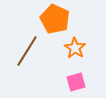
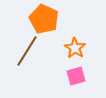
orange pentagon: moved 11 px left
pink square: moved 6 px up
